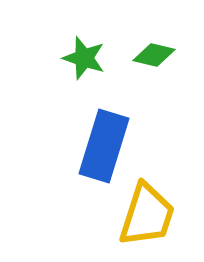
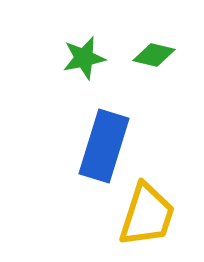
green star: rotated 30 degrees counterclockwise
